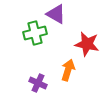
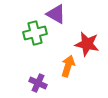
orange arrow: moved 4 px up
